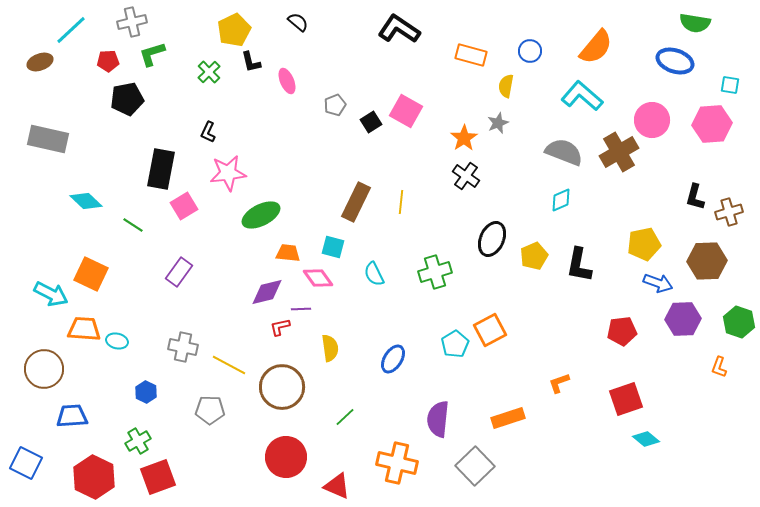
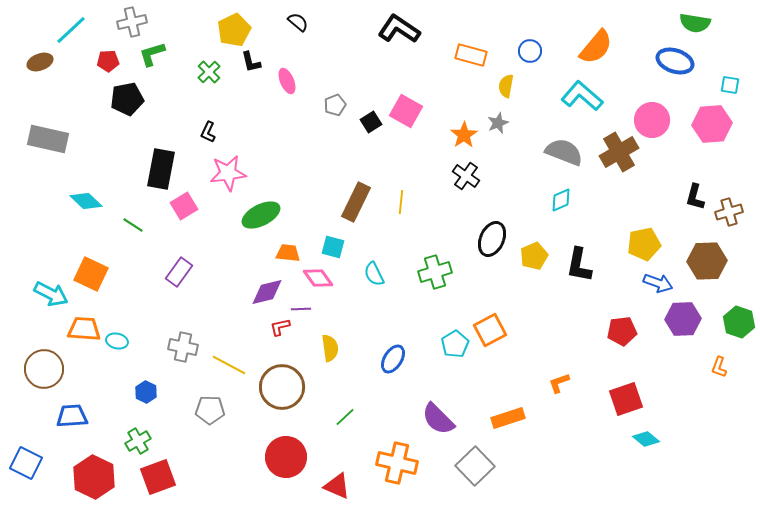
orange star at (464, 138): moved 3 px up
purple semicircle at (438, 419): rotated 51 degrees counterclockwise
